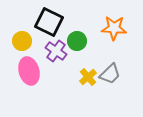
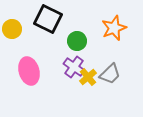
black square: moved 1 px left, 3 px up
orange star: rotated 25 degrees counterclockwise
yellow circle: moved 10 px left, 12 px up
purple cross: moved 18 px right, 16 px down
